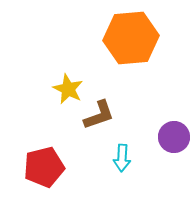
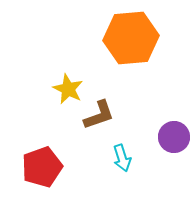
cyan arrow: rotated 20 degrees counterclockwise
red pentagon: moved 2 px left; rotated 6 degrees counterclockwise
